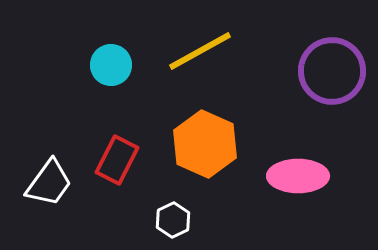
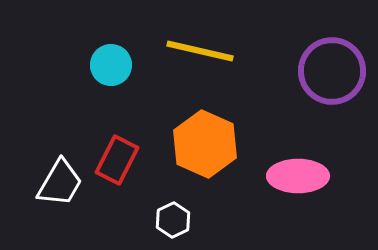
yellow line: rotated 42 degrees clockwise
white trapezoid: moved 11 px right; rotated 6 degrees counterclockwise
